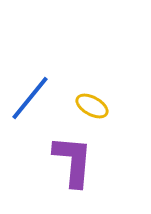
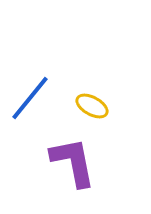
purple L-shape: moved 1 px down; rotated 16 degrees counterclockwise
